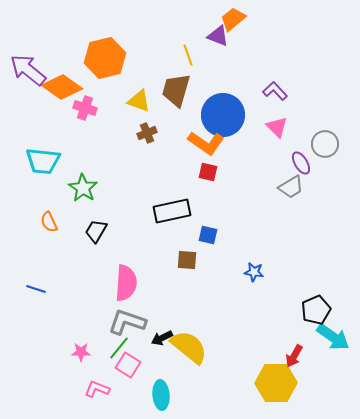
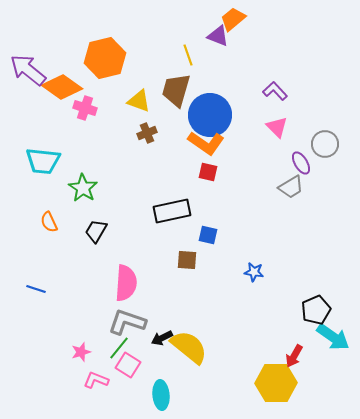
blue circle: moved 13 px left
pink star: rotated 18 degrees counterclockwise
pink L-shape: moved 1 px left, 9 px up
